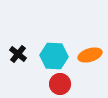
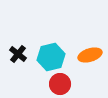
cyan hexagon: moved 3 px left, 1 px down; rotated 16 degrees counterclockwise
